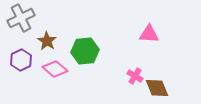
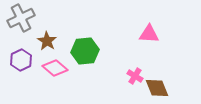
pink diamond: moved 1 px up
